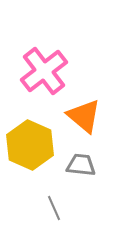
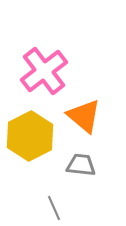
yellow hexagon: moved 9 px up; rotated 9 degrees clockwise
